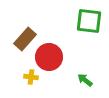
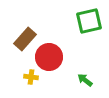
green square: rotated 20 degrees counterclockwise
